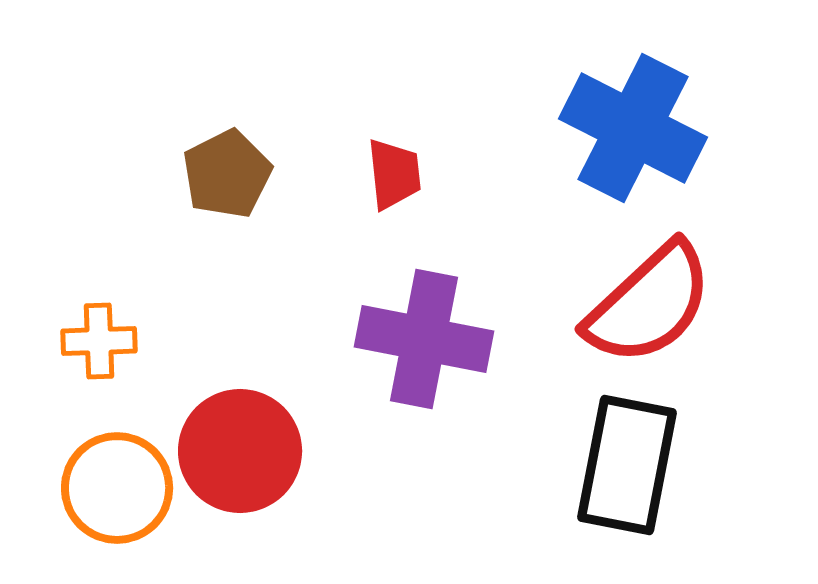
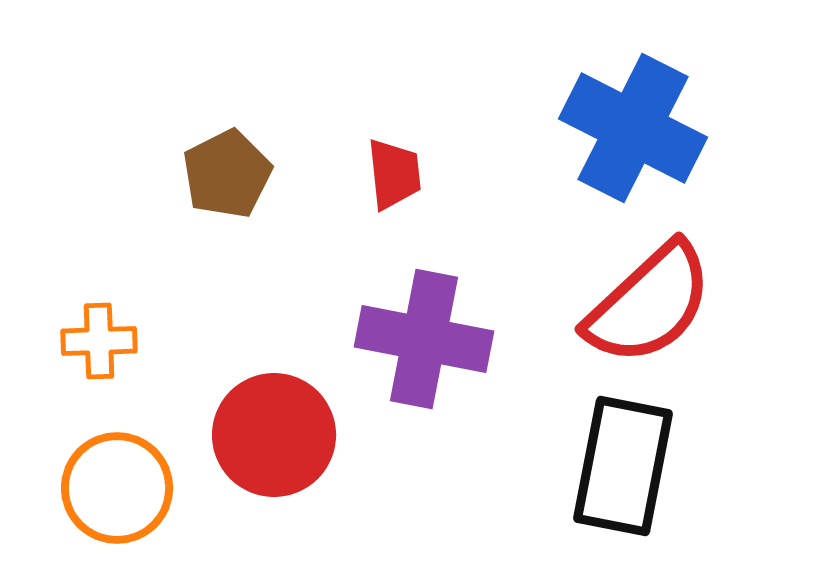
red circle: moved 34 px right, 16 px up
black rectangle: moved 4 px left, 1 px down
